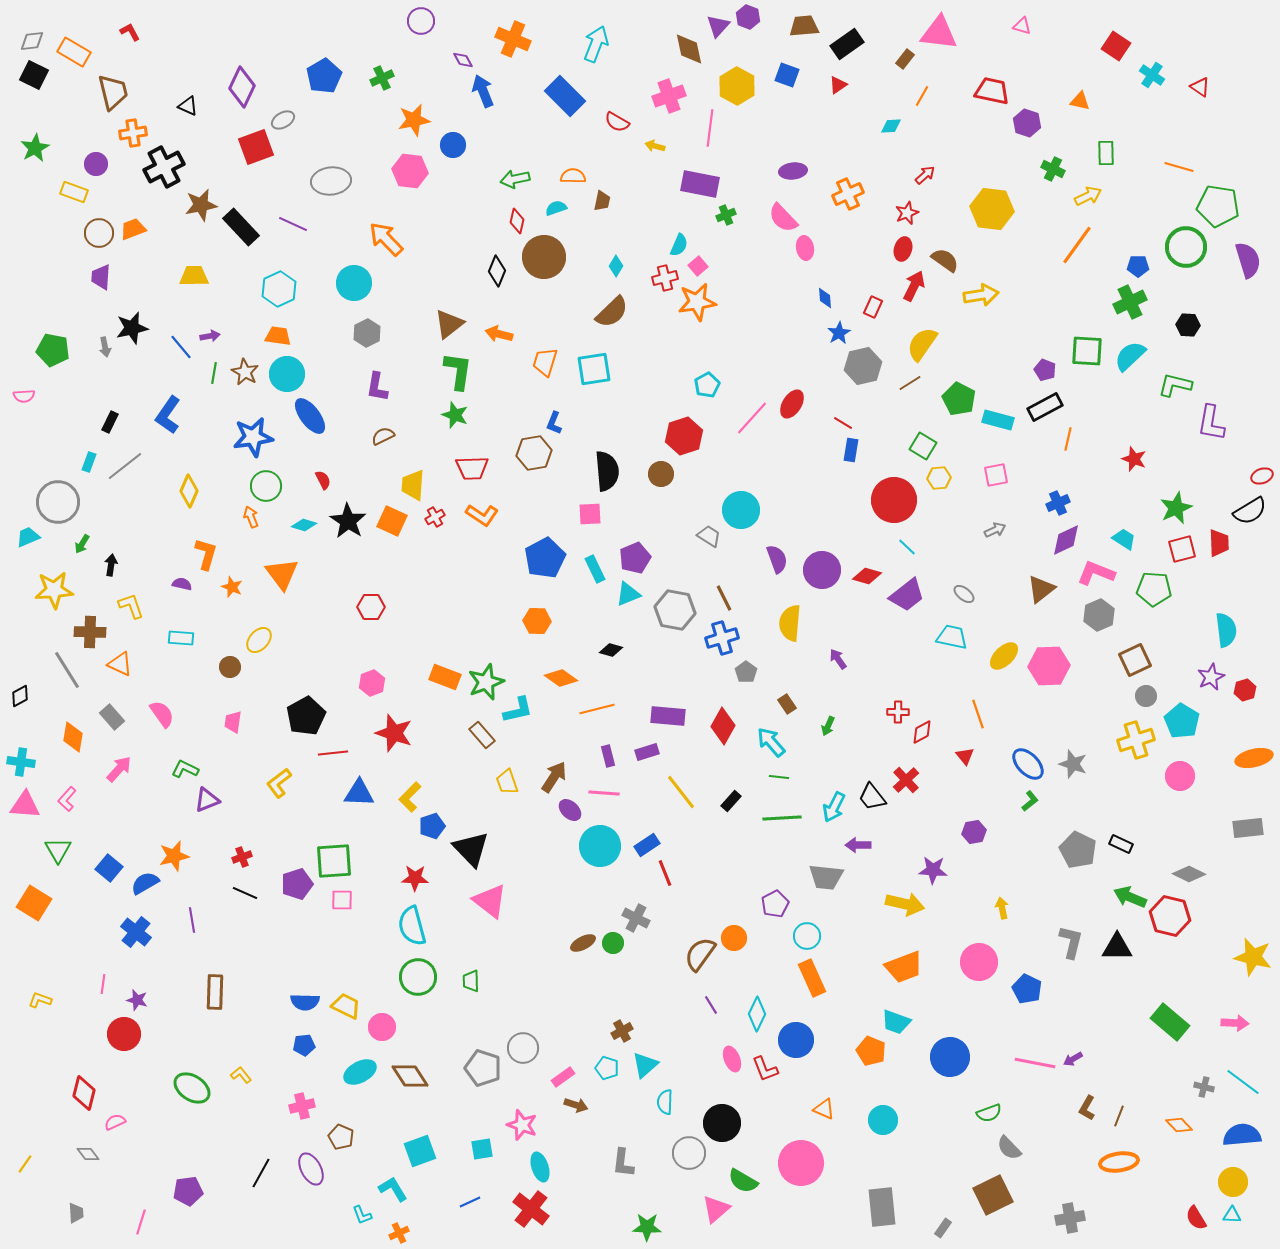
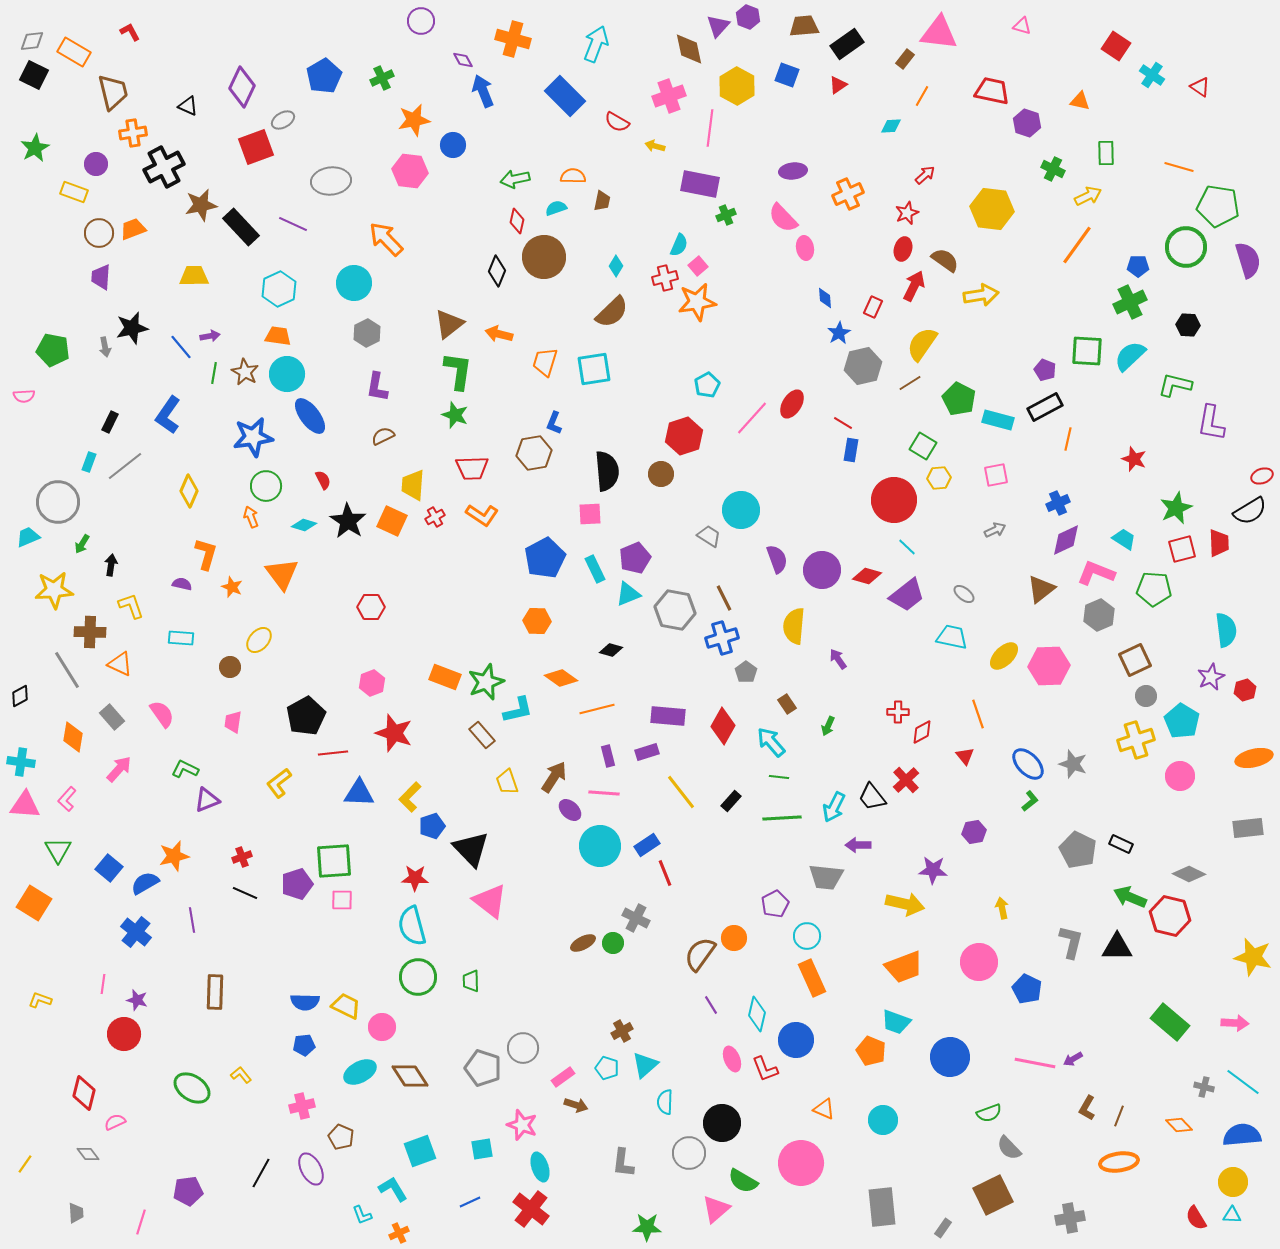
orange cross at (513, 39): rotated 8 degrees counterclockwise
yellow semicircle at (790, 623): moved 4 px right, 3 px down
cyan diamond at (757, 1014): rotated 12 degrees counterclockwise
